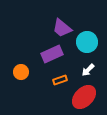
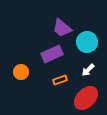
red ellipse: moved 2 px right, 1 px down
